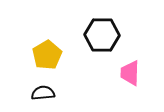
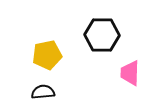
yellow pentagon: rotated 20 degrees clockwise
black semicircle: moved 1 px up
